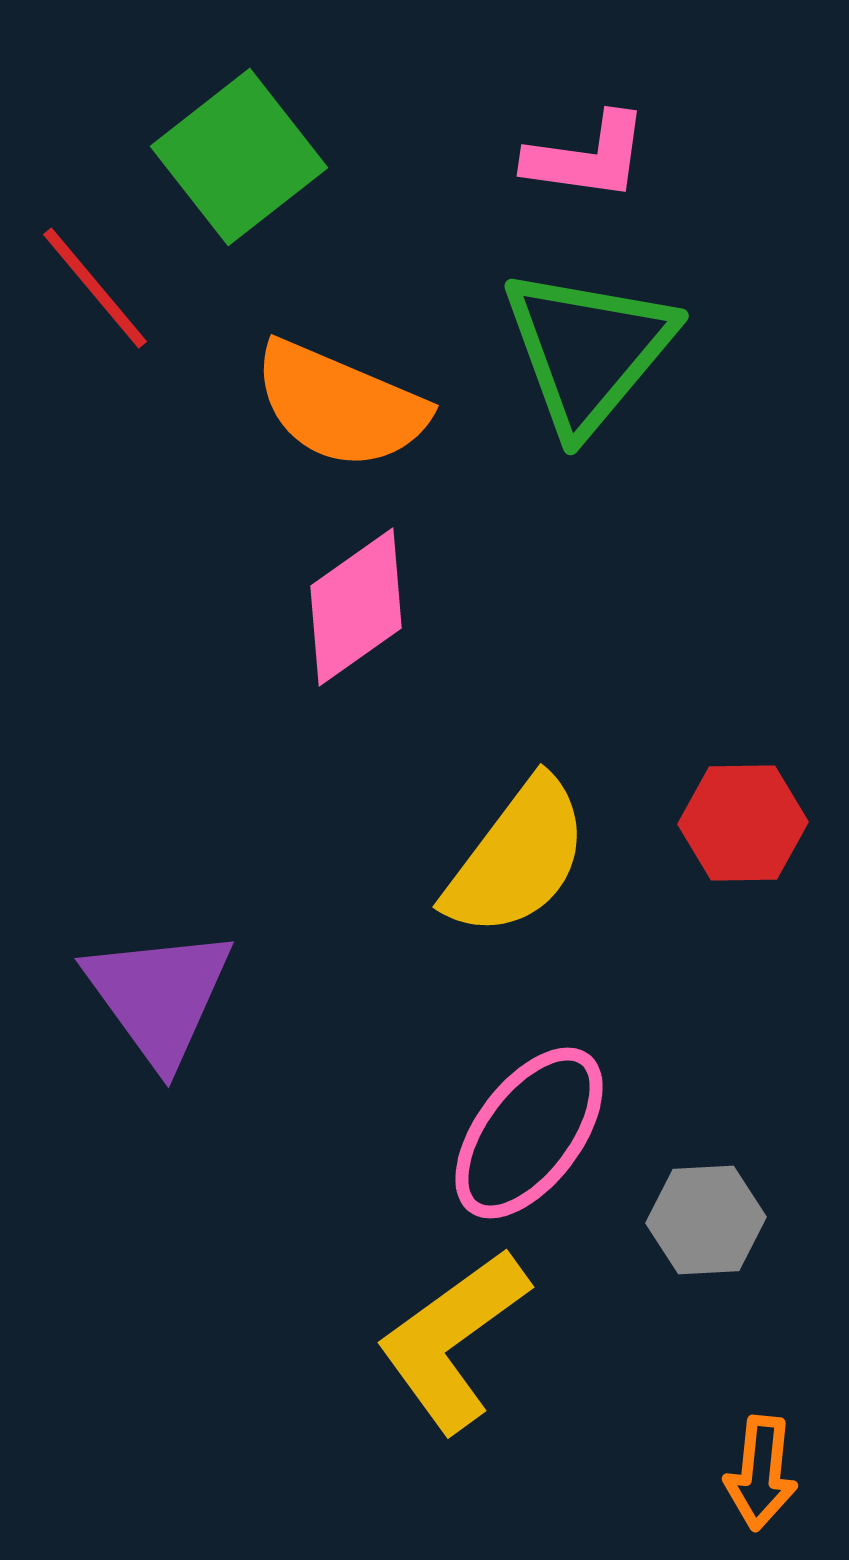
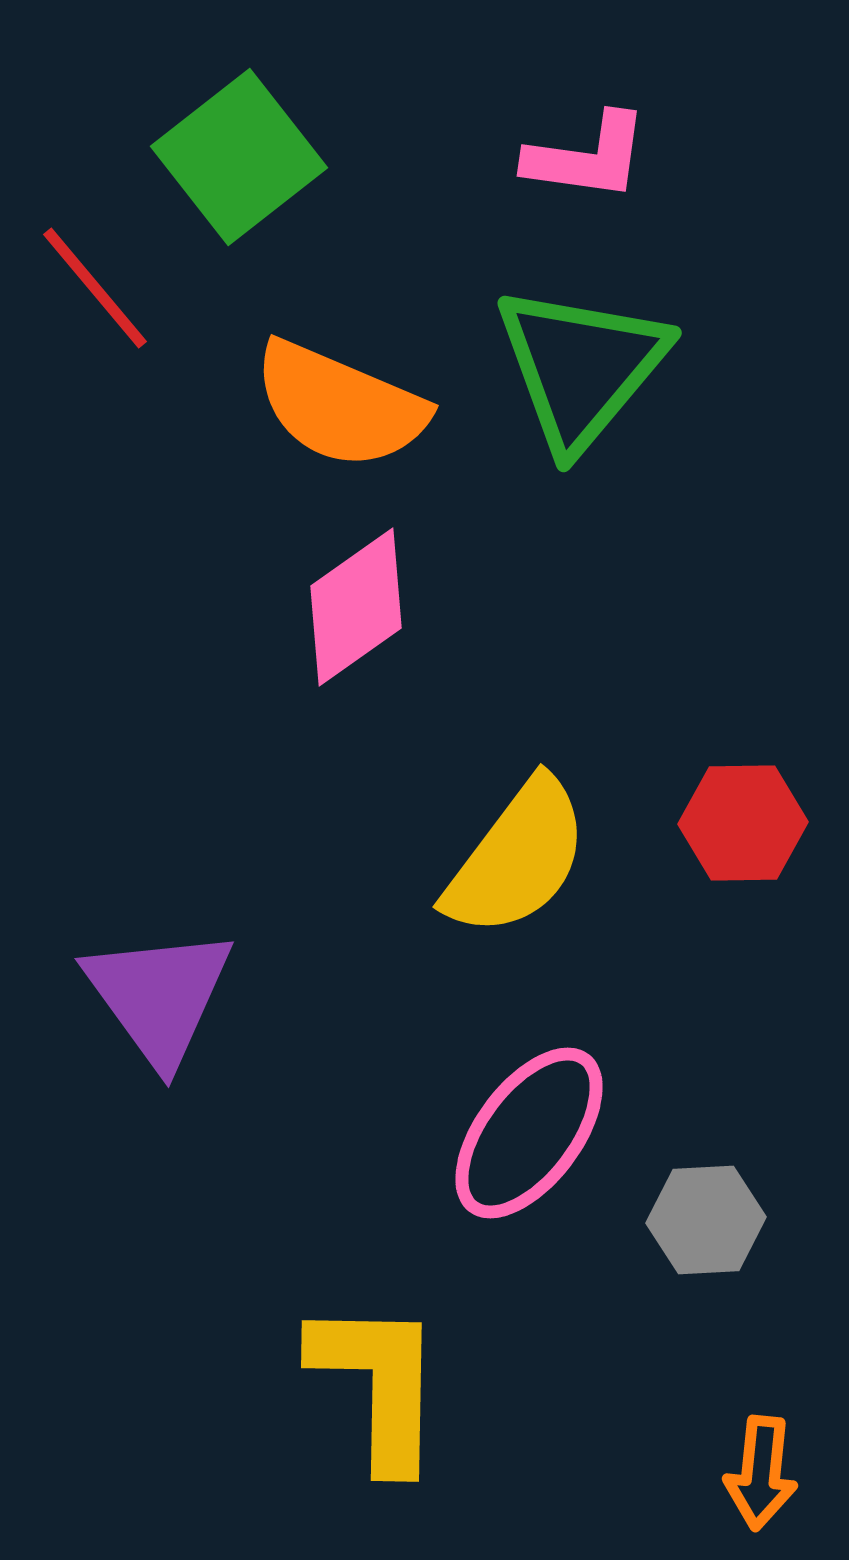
green triangle: moved 7 px left, 17 px down
yellow L-shape: moved 75 px left, 44 px down; rotated 127 degrees clockwise
